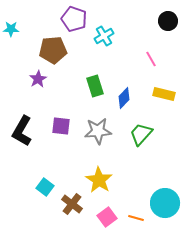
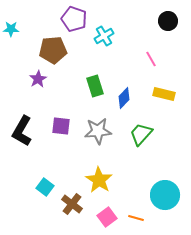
cyan circle: moved 8 px up
